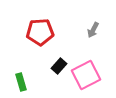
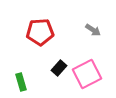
gray arrow: rotated 84 degrees counterclockwise
black rectangle: moved 2 px down
pink square: moved 1 px right, 1 px up
